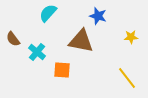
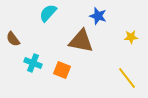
cyan cross: moved 4 px left, 11 px down; rotated 18 degrees counterclockwise
orange square: rotated 18 degrees clockwise
